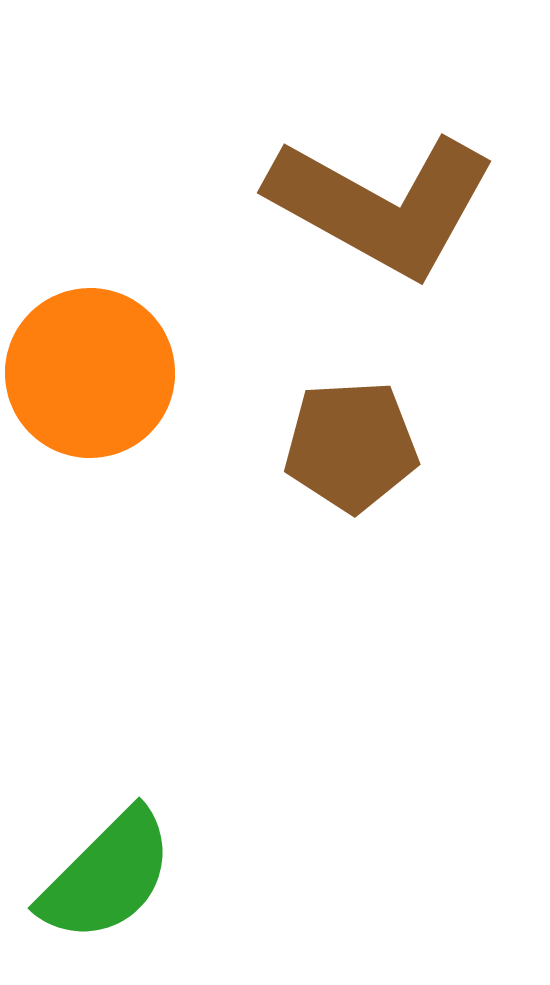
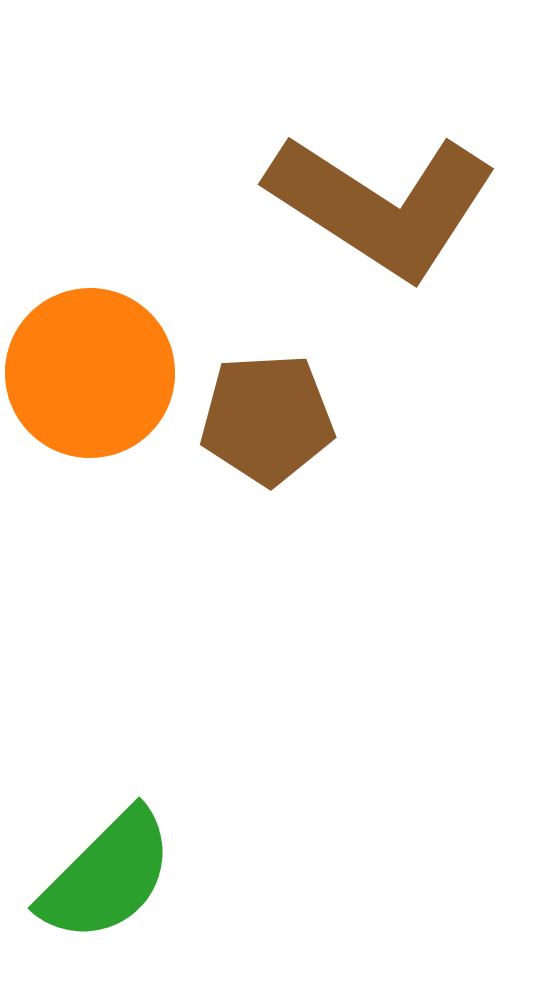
brown L-shape: rotated 4 degrees clockwise
brown pentagon: moved 84 px left, 27 px up
